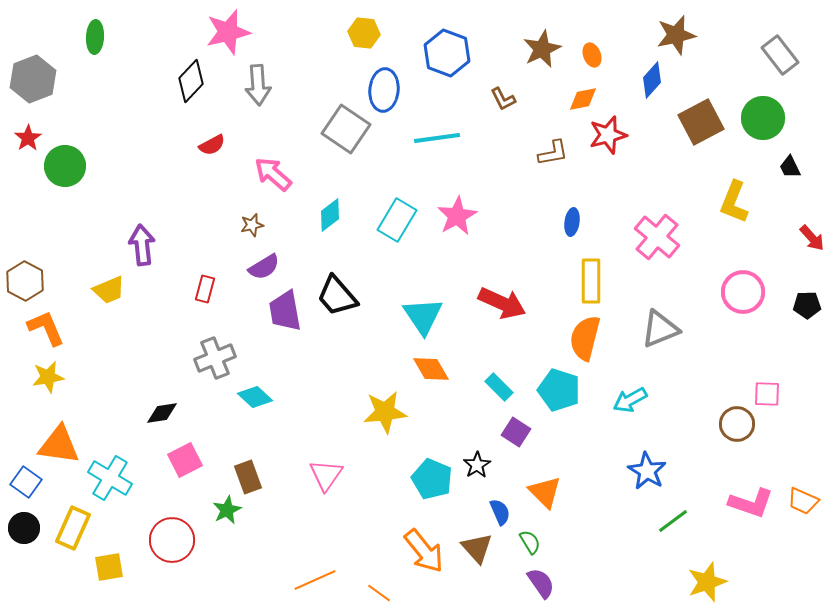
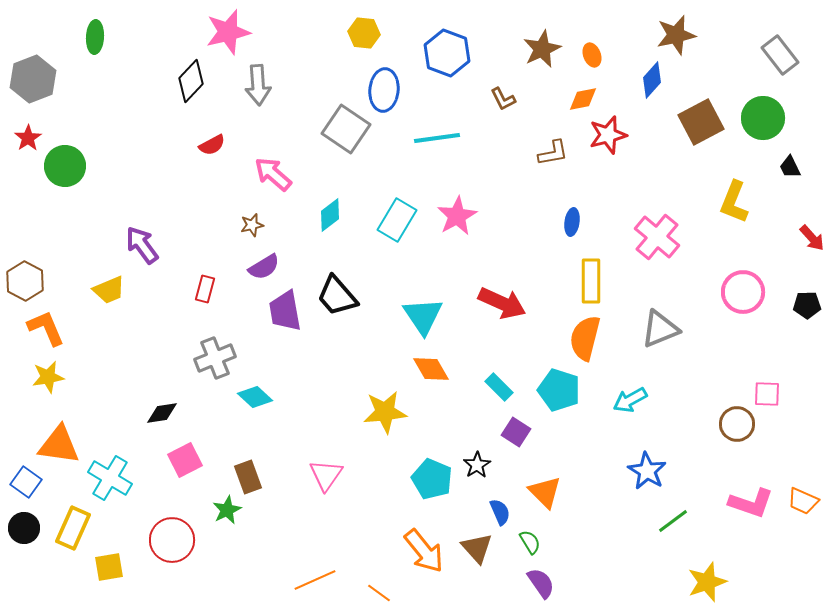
purple arrow at (142, 245): rotated 30 degrees counterclockwise
